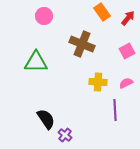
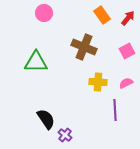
orange rectangle: moved 3 px down
pink circle: moved 3 px up
brown cross: moved 2 px right, 3 px down
